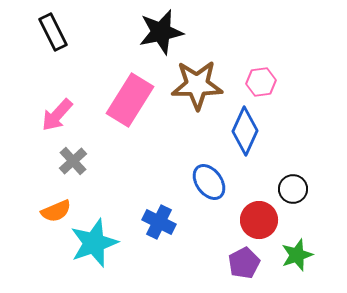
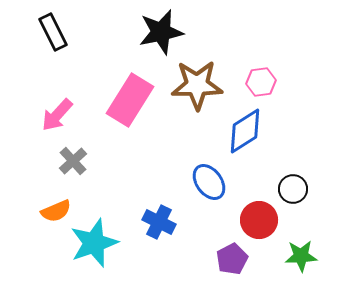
blue diamond: rotated 33 degrees clockwise
green star: moved 4 px right, 1 px down; rotated 16 degrees clockwise
purple pentagon: moved 12 px left, 4 px up
